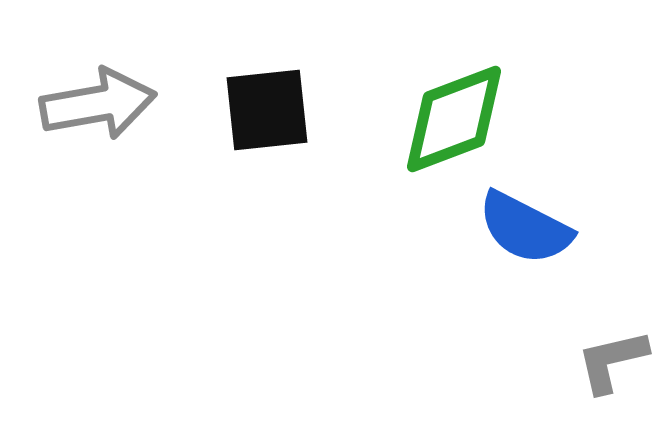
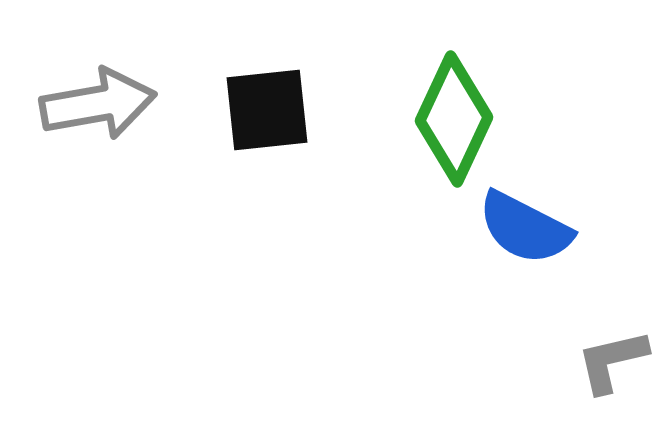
green diamond: rotated 44 degrees counterclockwise
